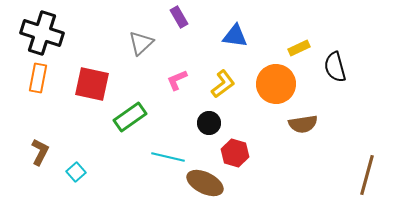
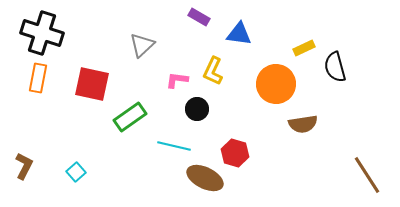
purple rectangle: moved 20 px right; rotated 30 degrees counterclockwise
blue triangle: moved 4 px right, 2 px up
gray triangle: moved 1 px right, 2 px down
yellow rectangle: moved 5 px right
pink L-shape: rotated 30 degrees clockwise
yellow L-shape: moved 10 px left, 13 px up; rotated 152 degrees clockwise
black circle: moved 12 px left, 14 px up
brown L-shape: moved 16 px left, 14 px down
cyan line: moved 6 px right, 11 px up
brown line: rotated 48 degrees counterclockwise
brown ellipse: moved 5 px up
